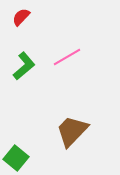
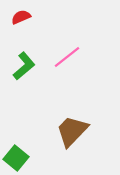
red semicircle: rotated 24 degrees clockwise
pink line: rotated 8 degrees counterclockwise
